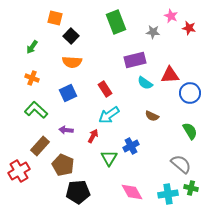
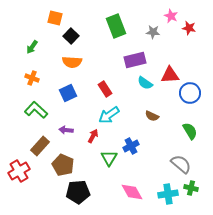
green rectangle: moved 4 px down
